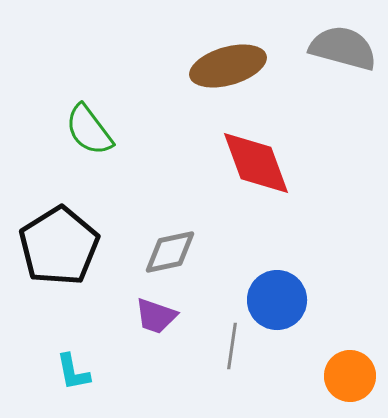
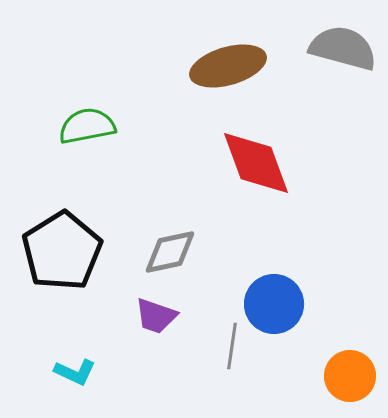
green semicircle: moved 2 px left, 4 px up; rotated 116 degrees clockwise
black pentagon: moved 3 px right, 5 px down
blue circle: moved 3 px left, 4 px down
cyan L-shape: moved 2 px right; rotated 54 degrees counterclockwise
